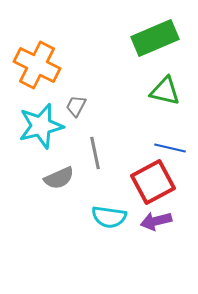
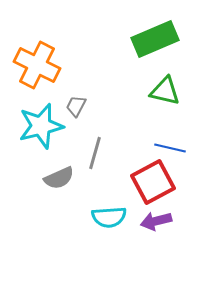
green rectangle: moved 1 px down
gray line: rotated 28 degrees clockwise
cyan semicircle: rotated 12 degrees counterclockwise
